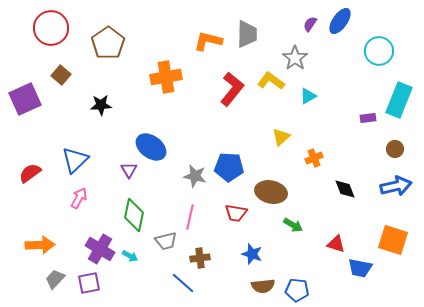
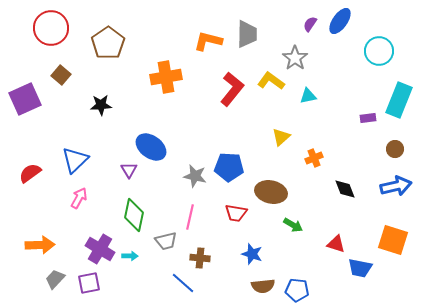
cyan triangle at (308, 96): rotated 18 degrees clockwise
cyan arrow at (130, 256): rotated 28 degrees counterclockwise
brown cross at (200, 258): rotated 12 degrees clockwise
